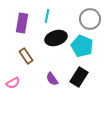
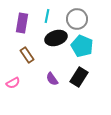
gray circle: moved 13 px left
brown rectangle: moved 1 px right, 1 px up
